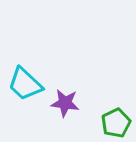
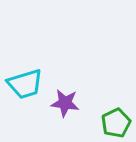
cyan trapezoid: rotated 60 degrees counterclockwise
